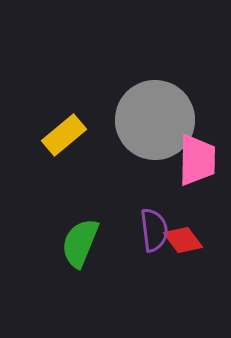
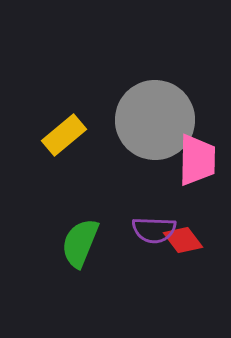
purple semicircle: rotated 99 degrees clockwise
